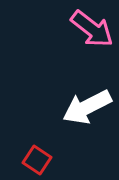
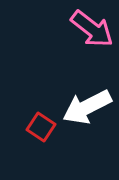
red square: moved 4 px right, 33 px up
